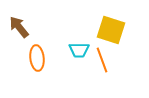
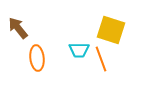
brown arrow: moved 1 px left, 1 px down
orange line: moved 1 px left, 1 px up
